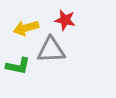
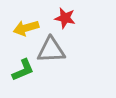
red star: moved 2 px up
green L-shape: moved 5 px right, 4 px down; rotated 35 degrees counterclockwise
